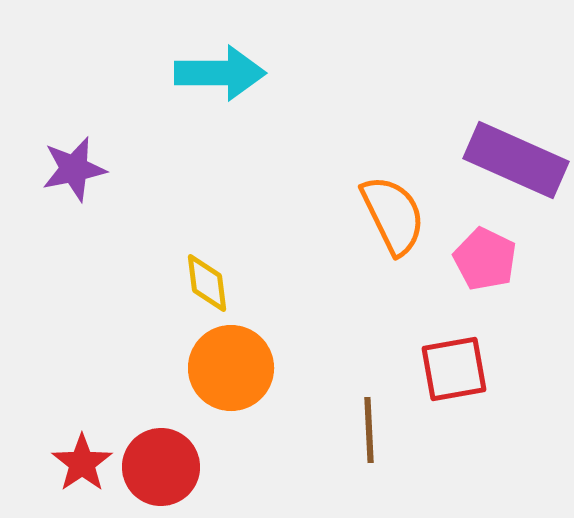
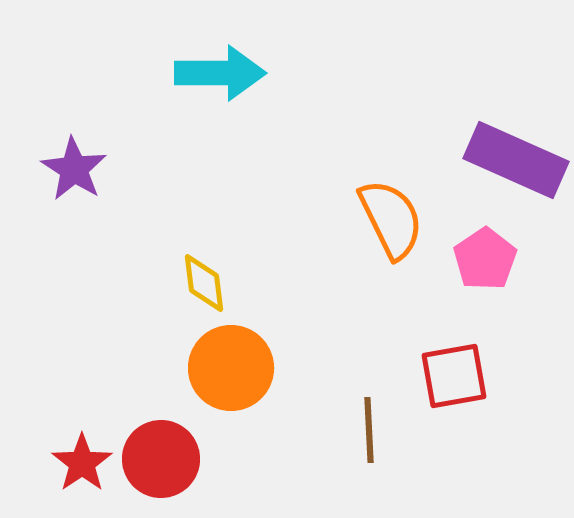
purple star: rotated 28 degrees counterclockwise
orange semicircle: moved 2 px left, 4 px down
pink pentagon: rotated 12 degrees clockwise
yellow diamond: moved 3 px left
red square: moved 7 px down
red circle: moved 8 px up
